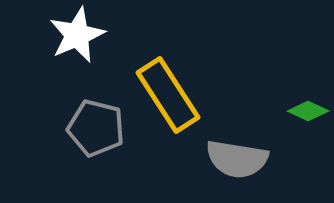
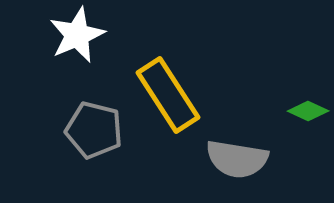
gray pentagon: moved 2 px left, 2 px down
